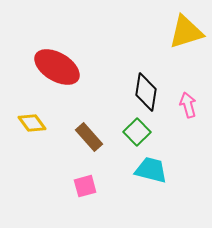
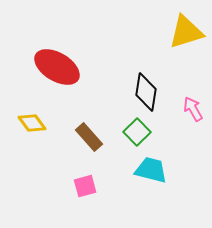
pink arrow: moved 5 px right, 4 px down; rotated 15 degrees counterclockwise
